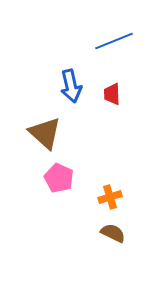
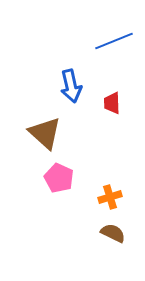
red trapezoid: moved 9 px down
